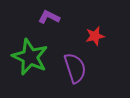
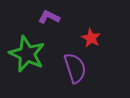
red star: moved 4 px left, 2 px down; rotated 30 degrees counterclockwise
green star: moved 3 px left, 3 px up
